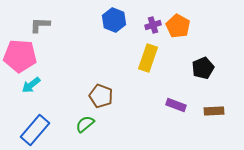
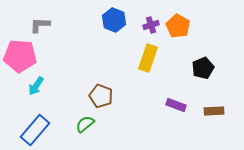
purple cross: moved 2 px left
cyan arrow: moved 5 px right, 1 px down; rotated 18 degrees counterclockwise
